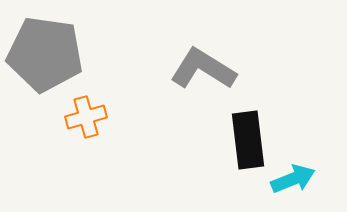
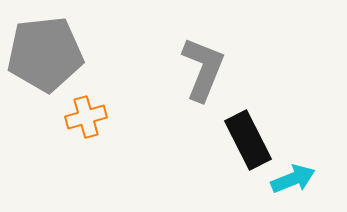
gray pentagon: rotated 14 degrees counterclockwise
gray L-shape: rotated 80 degrees clockwise
black rectangle: rotated 20 degrees counterclockwise
